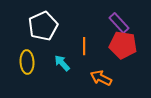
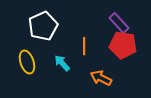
yellow ellipse: rotated 15 degrees counterclockwise
